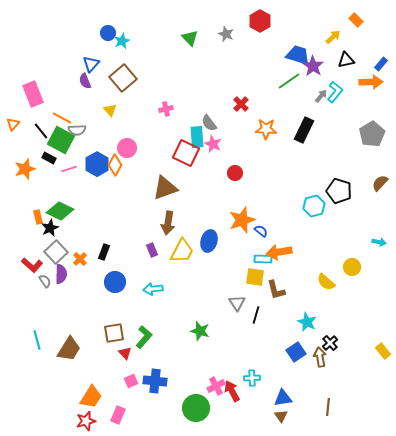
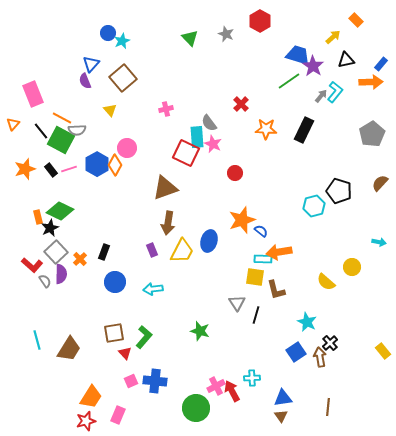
black rectangle at (49, 158): moved 2 px right, 12 px down; rotated 24 degrees clockwise
